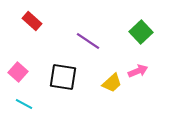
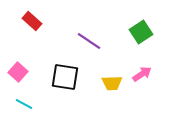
green square: rotated 10 degrees clockwise
purple line: moved 1 px right
pink arrow: moved 4 px right, 3 px down; rotated 12 degrees counterclockwise
black square: moved 2 px right
yellow trapezoid: rotated 40 degrees clockwise
